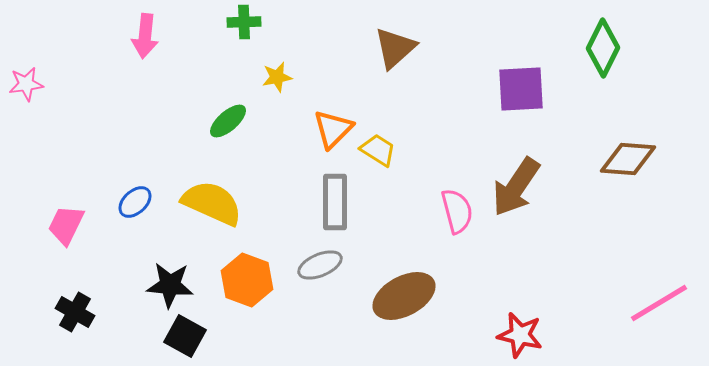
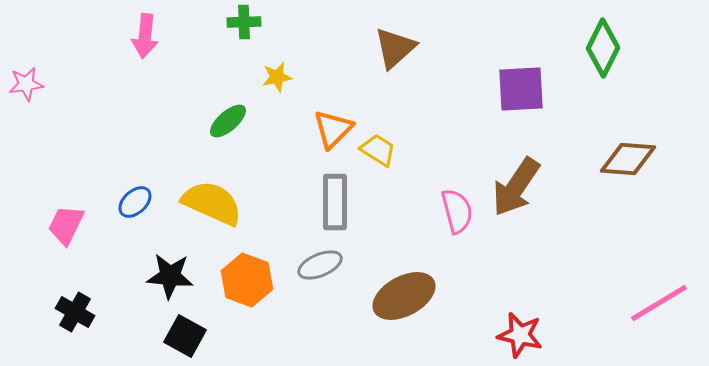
black star: moved 9 px up
